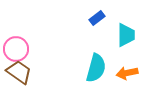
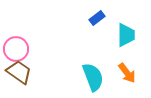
cyan semicircle: moved 3 px left, 9 px down; rotated 36 degrees counterclockwise
orange arrow: rotated 115 degrees counterclockwise
